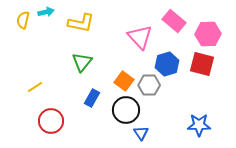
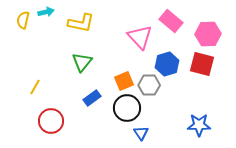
pink rectangle: moved 3 px left
orange square: rotated 30 degrees clockwise
yellow line: rotated 28 degrees counterclockwise
blue rectangle: rotated 24 degrees clockwise
black circle: moved 1 px right, 2 px up
